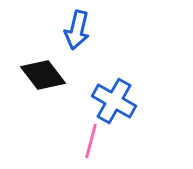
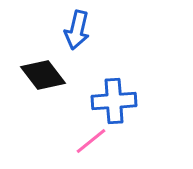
blue cross: rotated 33 degrees counterclockwise
pink line: rotated 36 degrees clockwise
